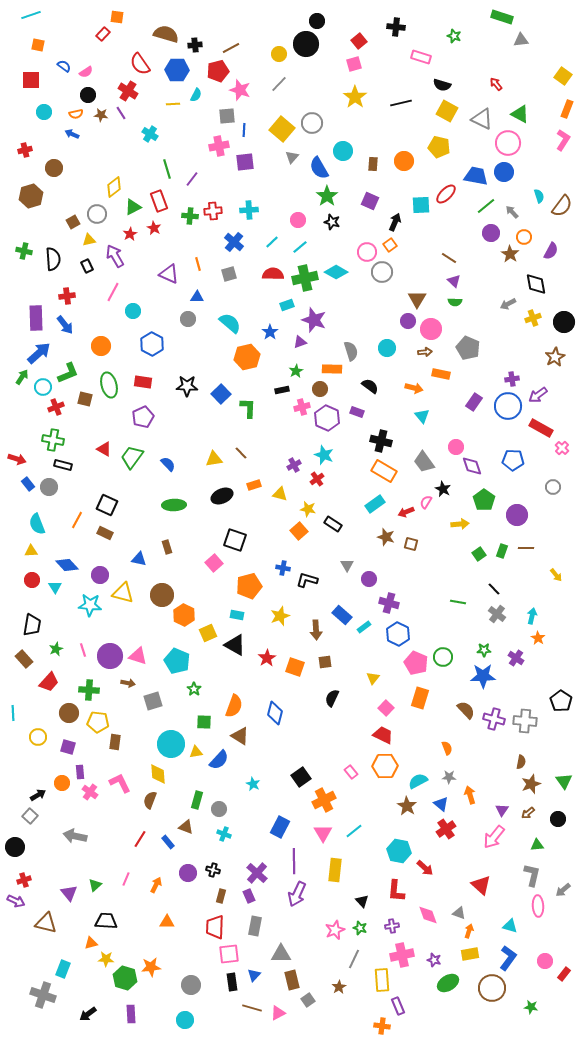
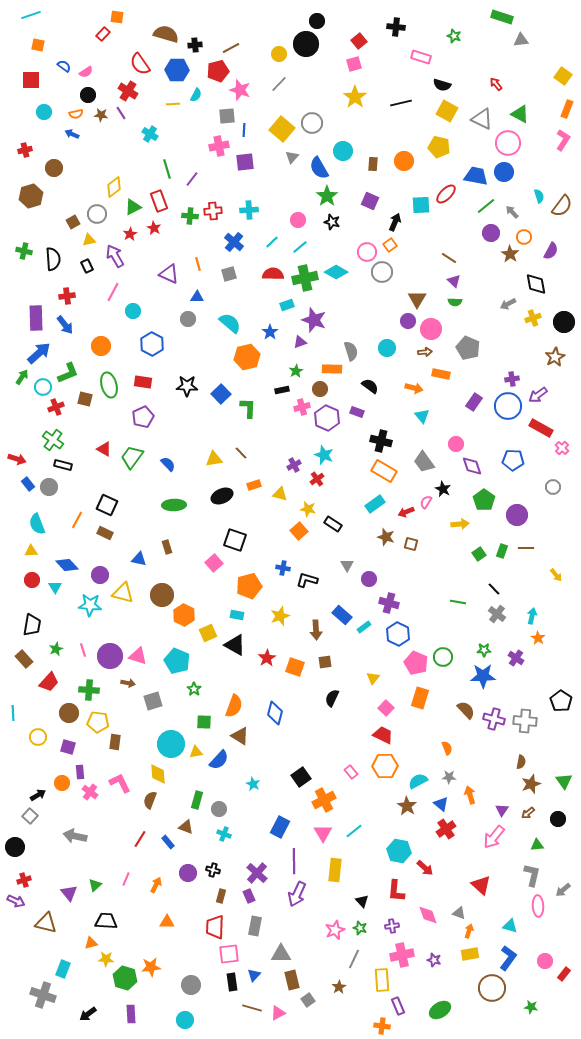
green cross at (53, 440): rotated 25 degrees clockwise
pink circle at (456, 447): moved 3 px up
green ellipse at (448, 983): moved 8 px left, 27 px down
